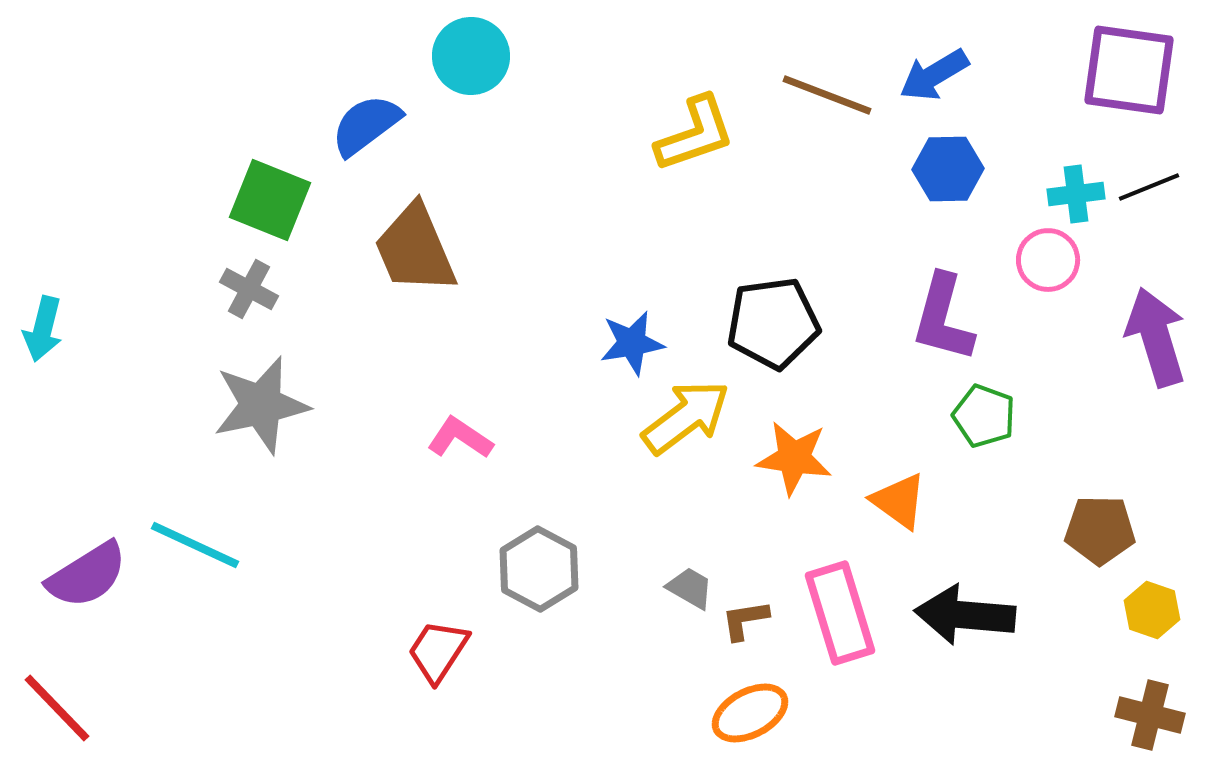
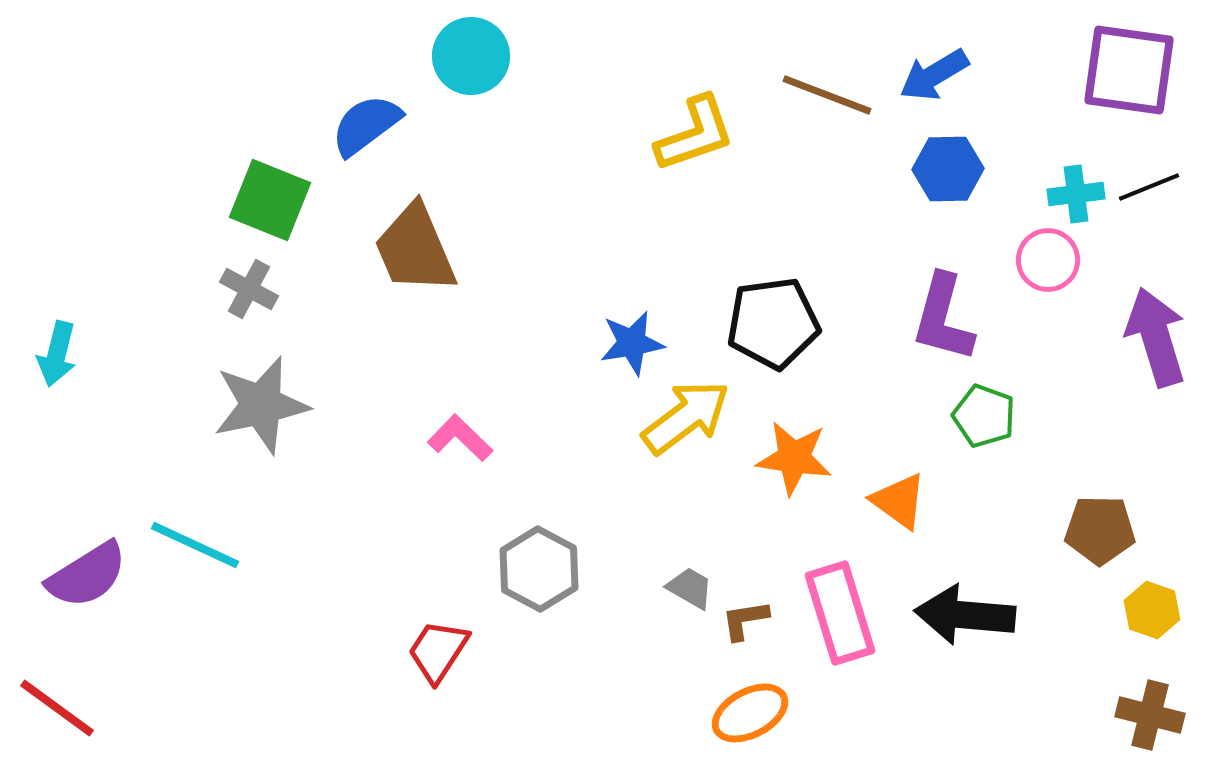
cyan arrow: moved 14 px right, 25 px down
pink L-shape: rotated 10 degrees clockwise
red line: rotated 10 degrees counterclockwise
